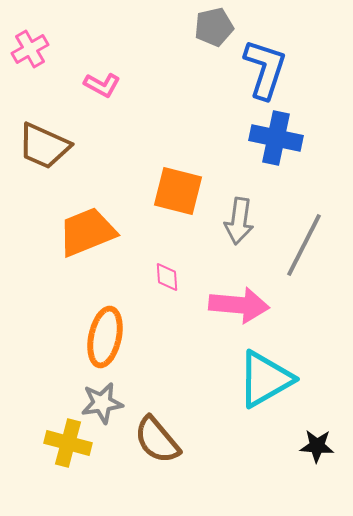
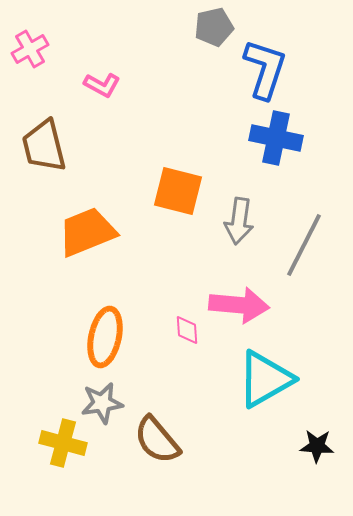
brown trapezoid: rotated 52 degrees clockwise
pink diamond: moved 20 px right, 53 px down
yellow cross: moved 5 px left
